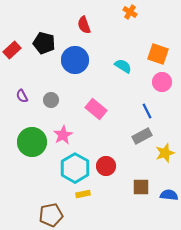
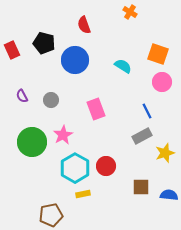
red rectangle: rotated 72 degrees counterclockwise
pink rectangle: rotated 30 degrees clockwise
